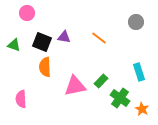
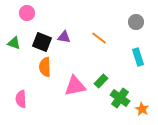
green triangle: moved 2 px up
cyan rectangle: moved 1 px left, 15 px up
